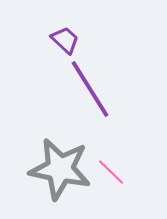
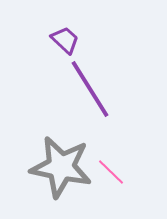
gray star: moved 1 px right, 2 px up
